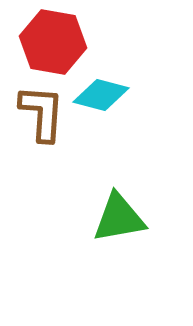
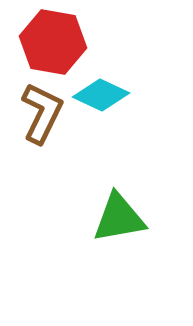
cyan diamond: rotated 10 degrees clockwise
brown L-shape: rotated 22 degrees clockwise
